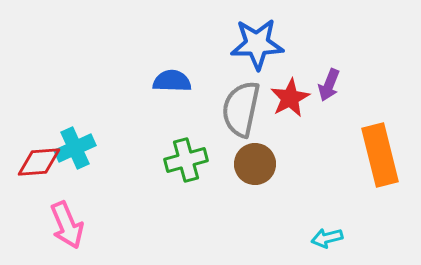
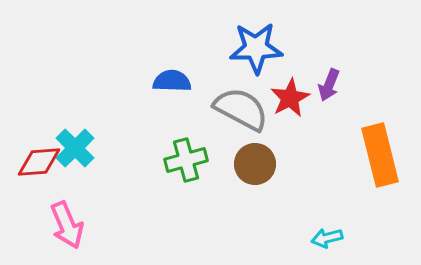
blue star: moved 1 px left, 4 px down
gray semicircle: rotated 106 degrees clockwise
cyan cross: rotated 21 degrees counterclockwise
